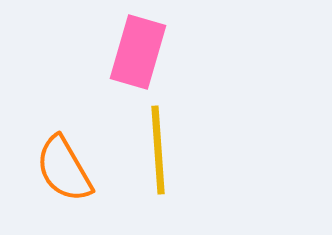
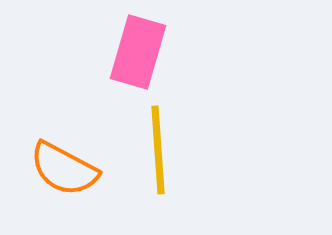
orange semicircle: rotated 32 degrees counterclockwise
